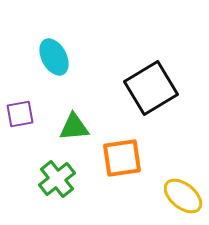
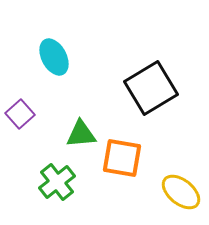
purple square: rotated 32 degrees counterclockwise
green triangle: moved 7 px right, 7 px down
orange square: rotated 18 degrees clockwise
green cross: moved 3 px down
yellow ellipse: moved 2 px left, 4 px up
